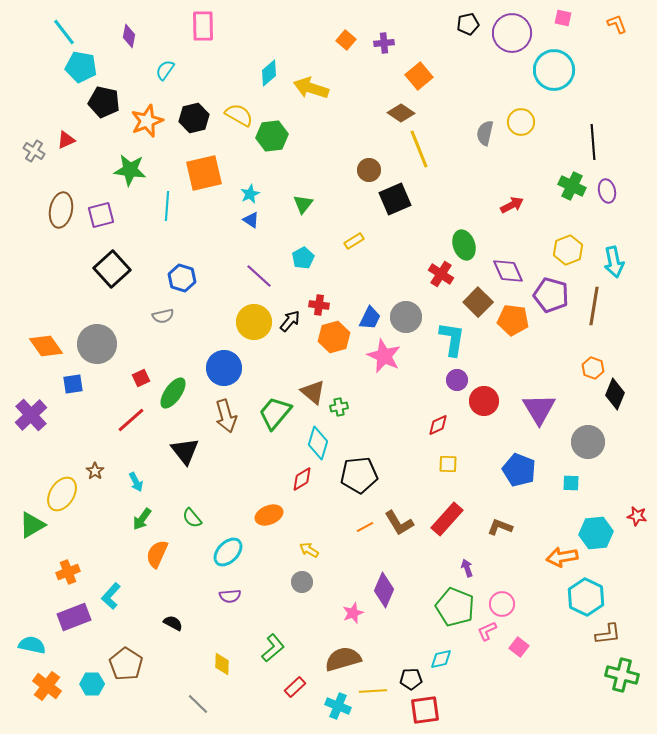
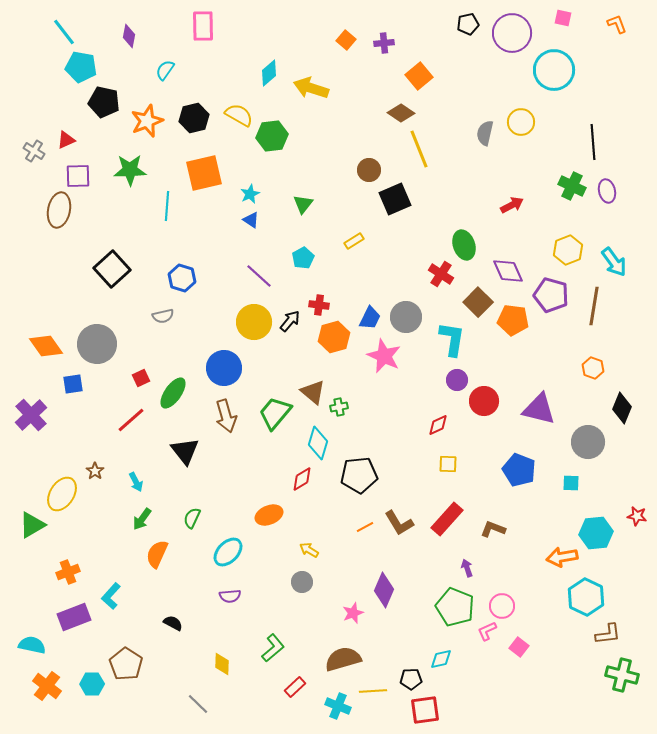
green star at (130, 170): rotated 8 degrees counterclockwise
brown ellipse at (61, 210): moved 2 px left
purple square at (101, 215): moved 23 px left, 39 px up; rotated 12 degrees clockwise
cyan arrow at (614, 262): rotated 24 degrees counterclockwise
black diamond at (615, 394): moved 7 px right, 14 px down
purple triangle at (539, 409): rotated 45 degrees counterclockwise
green semicircle at (192, 518): rotated 65 degrees clockwise
brown L-shape at (500, 527): moved 7 px left, 2 px down
pink circle at (502, 604): moved 2 px down
